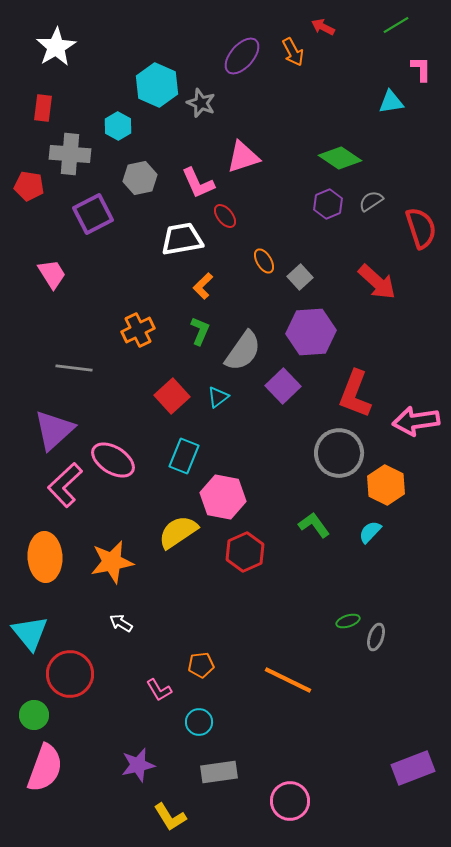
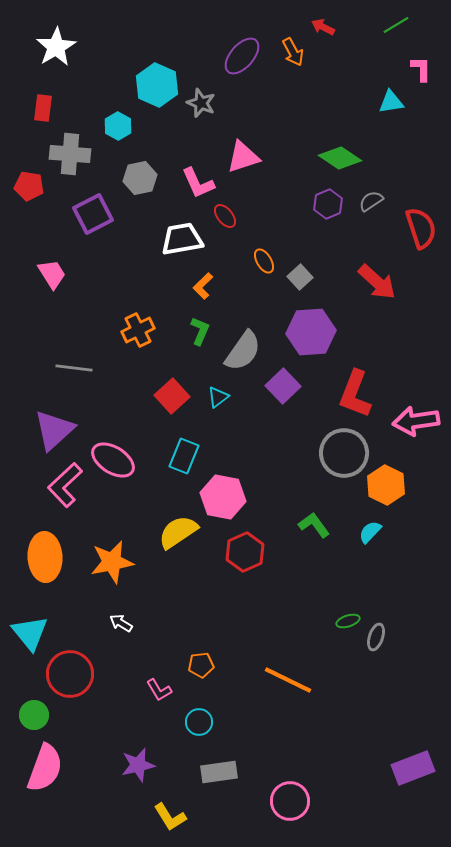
gray circle at (339, 453): moved 5 px right
